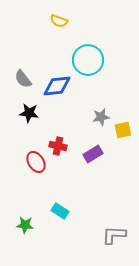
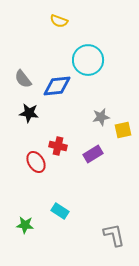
gray L-shape: rotated 75 degrees clockwise
